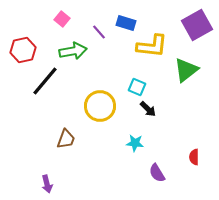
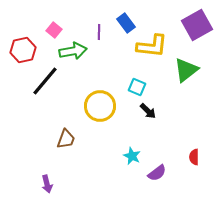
pink square: moved 8 px left, 11 px down
blue rectangle: rotated 36 degrees clockwise
purple line: rotated 42 degrees clockwise
black arrow: moved 2 px down
cyan star: moved 3 px left, 13 px down; rotated 18 degrees clockwise
purple semicircle: rotated 96 degrees counterclockwise
